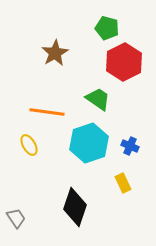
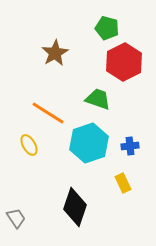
green trapezoid: rotated 16 degrees counterclockwise
orange line: moved 1 px right, 1 px down; rotated 24 degrees clockwise
blue cross: rotated 30 degrees counterclockwise
